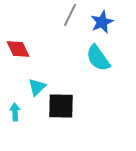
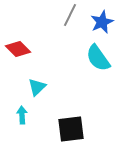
red diamond: rotated 20 degrees counterclockwise
black square: moved 10 px right, 23 px down; rotated 8 degrees counterclockwise
cyan arrow: moved 7 px right, 3 px down
